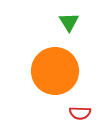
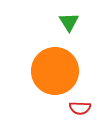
red semicircle: moved 5 px up
